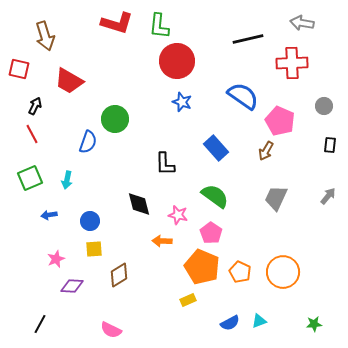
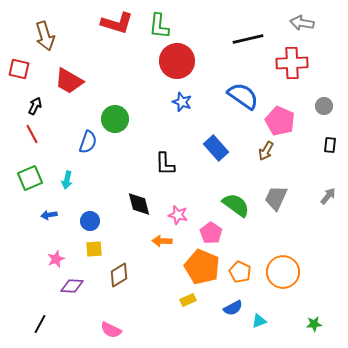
green semicircle at (215, 196): moved 21 px right, 9 px down
blue semicircle at (230, 323): moved 3 px right, 15 px up
